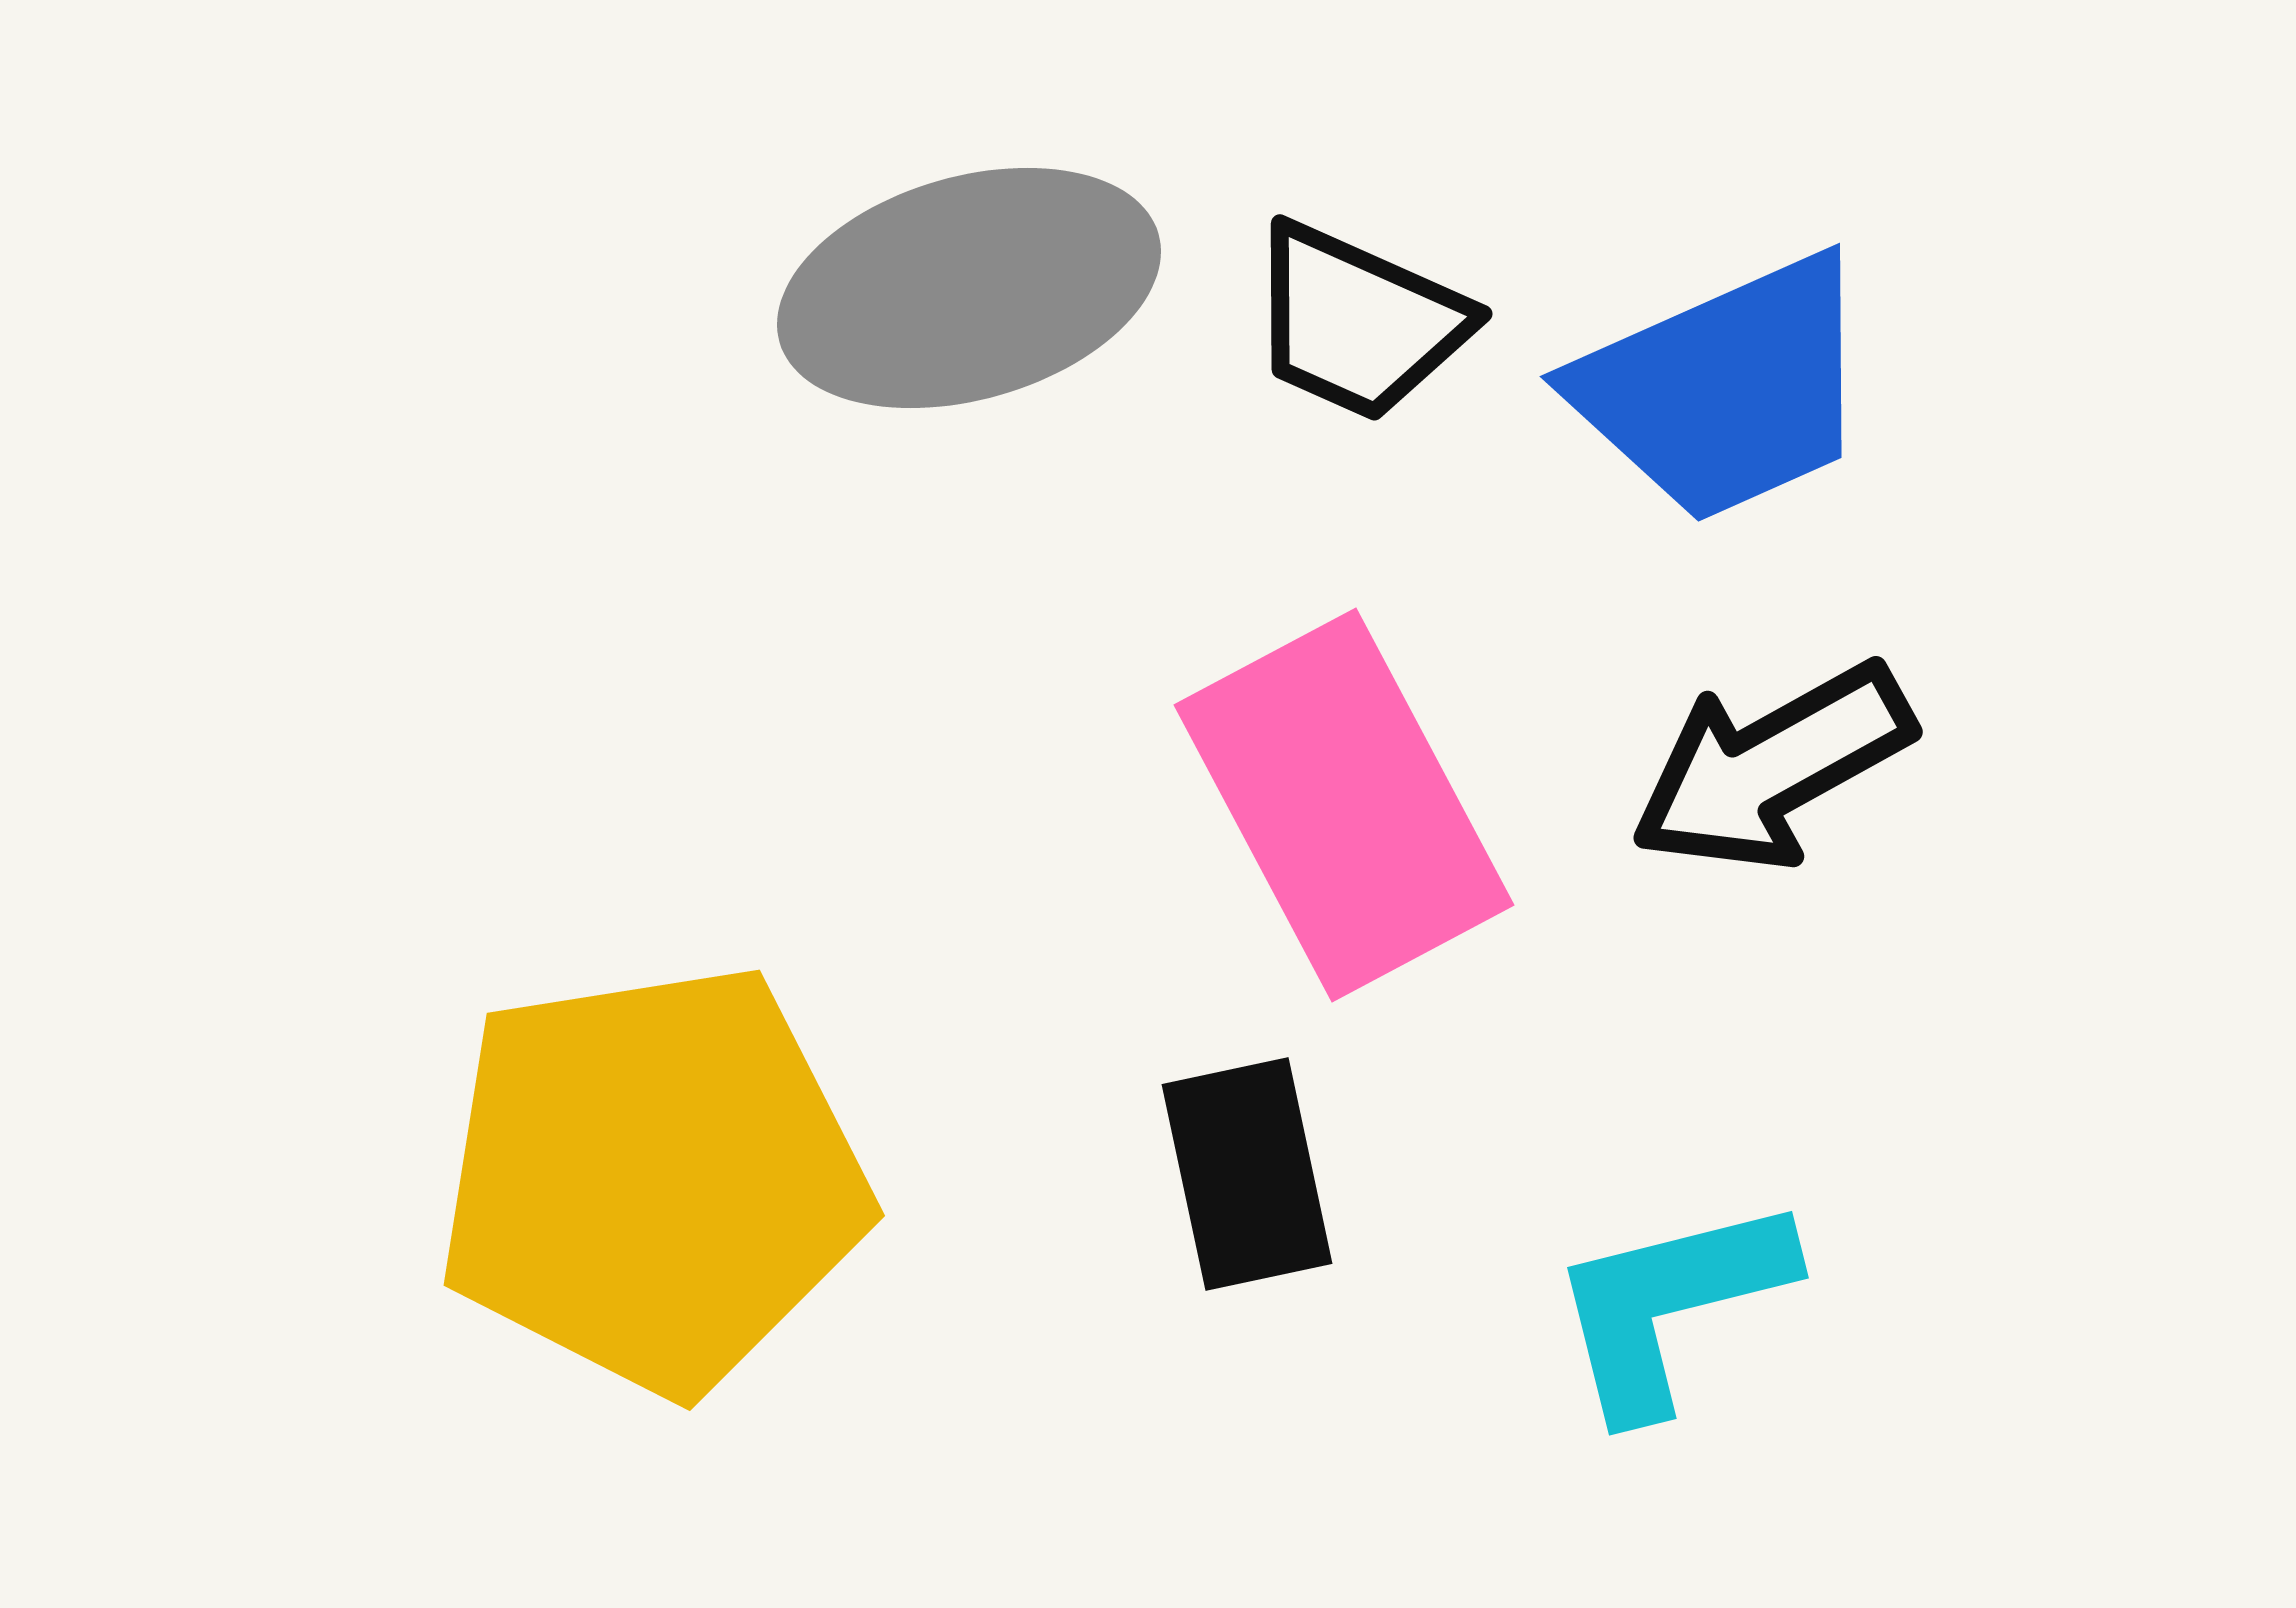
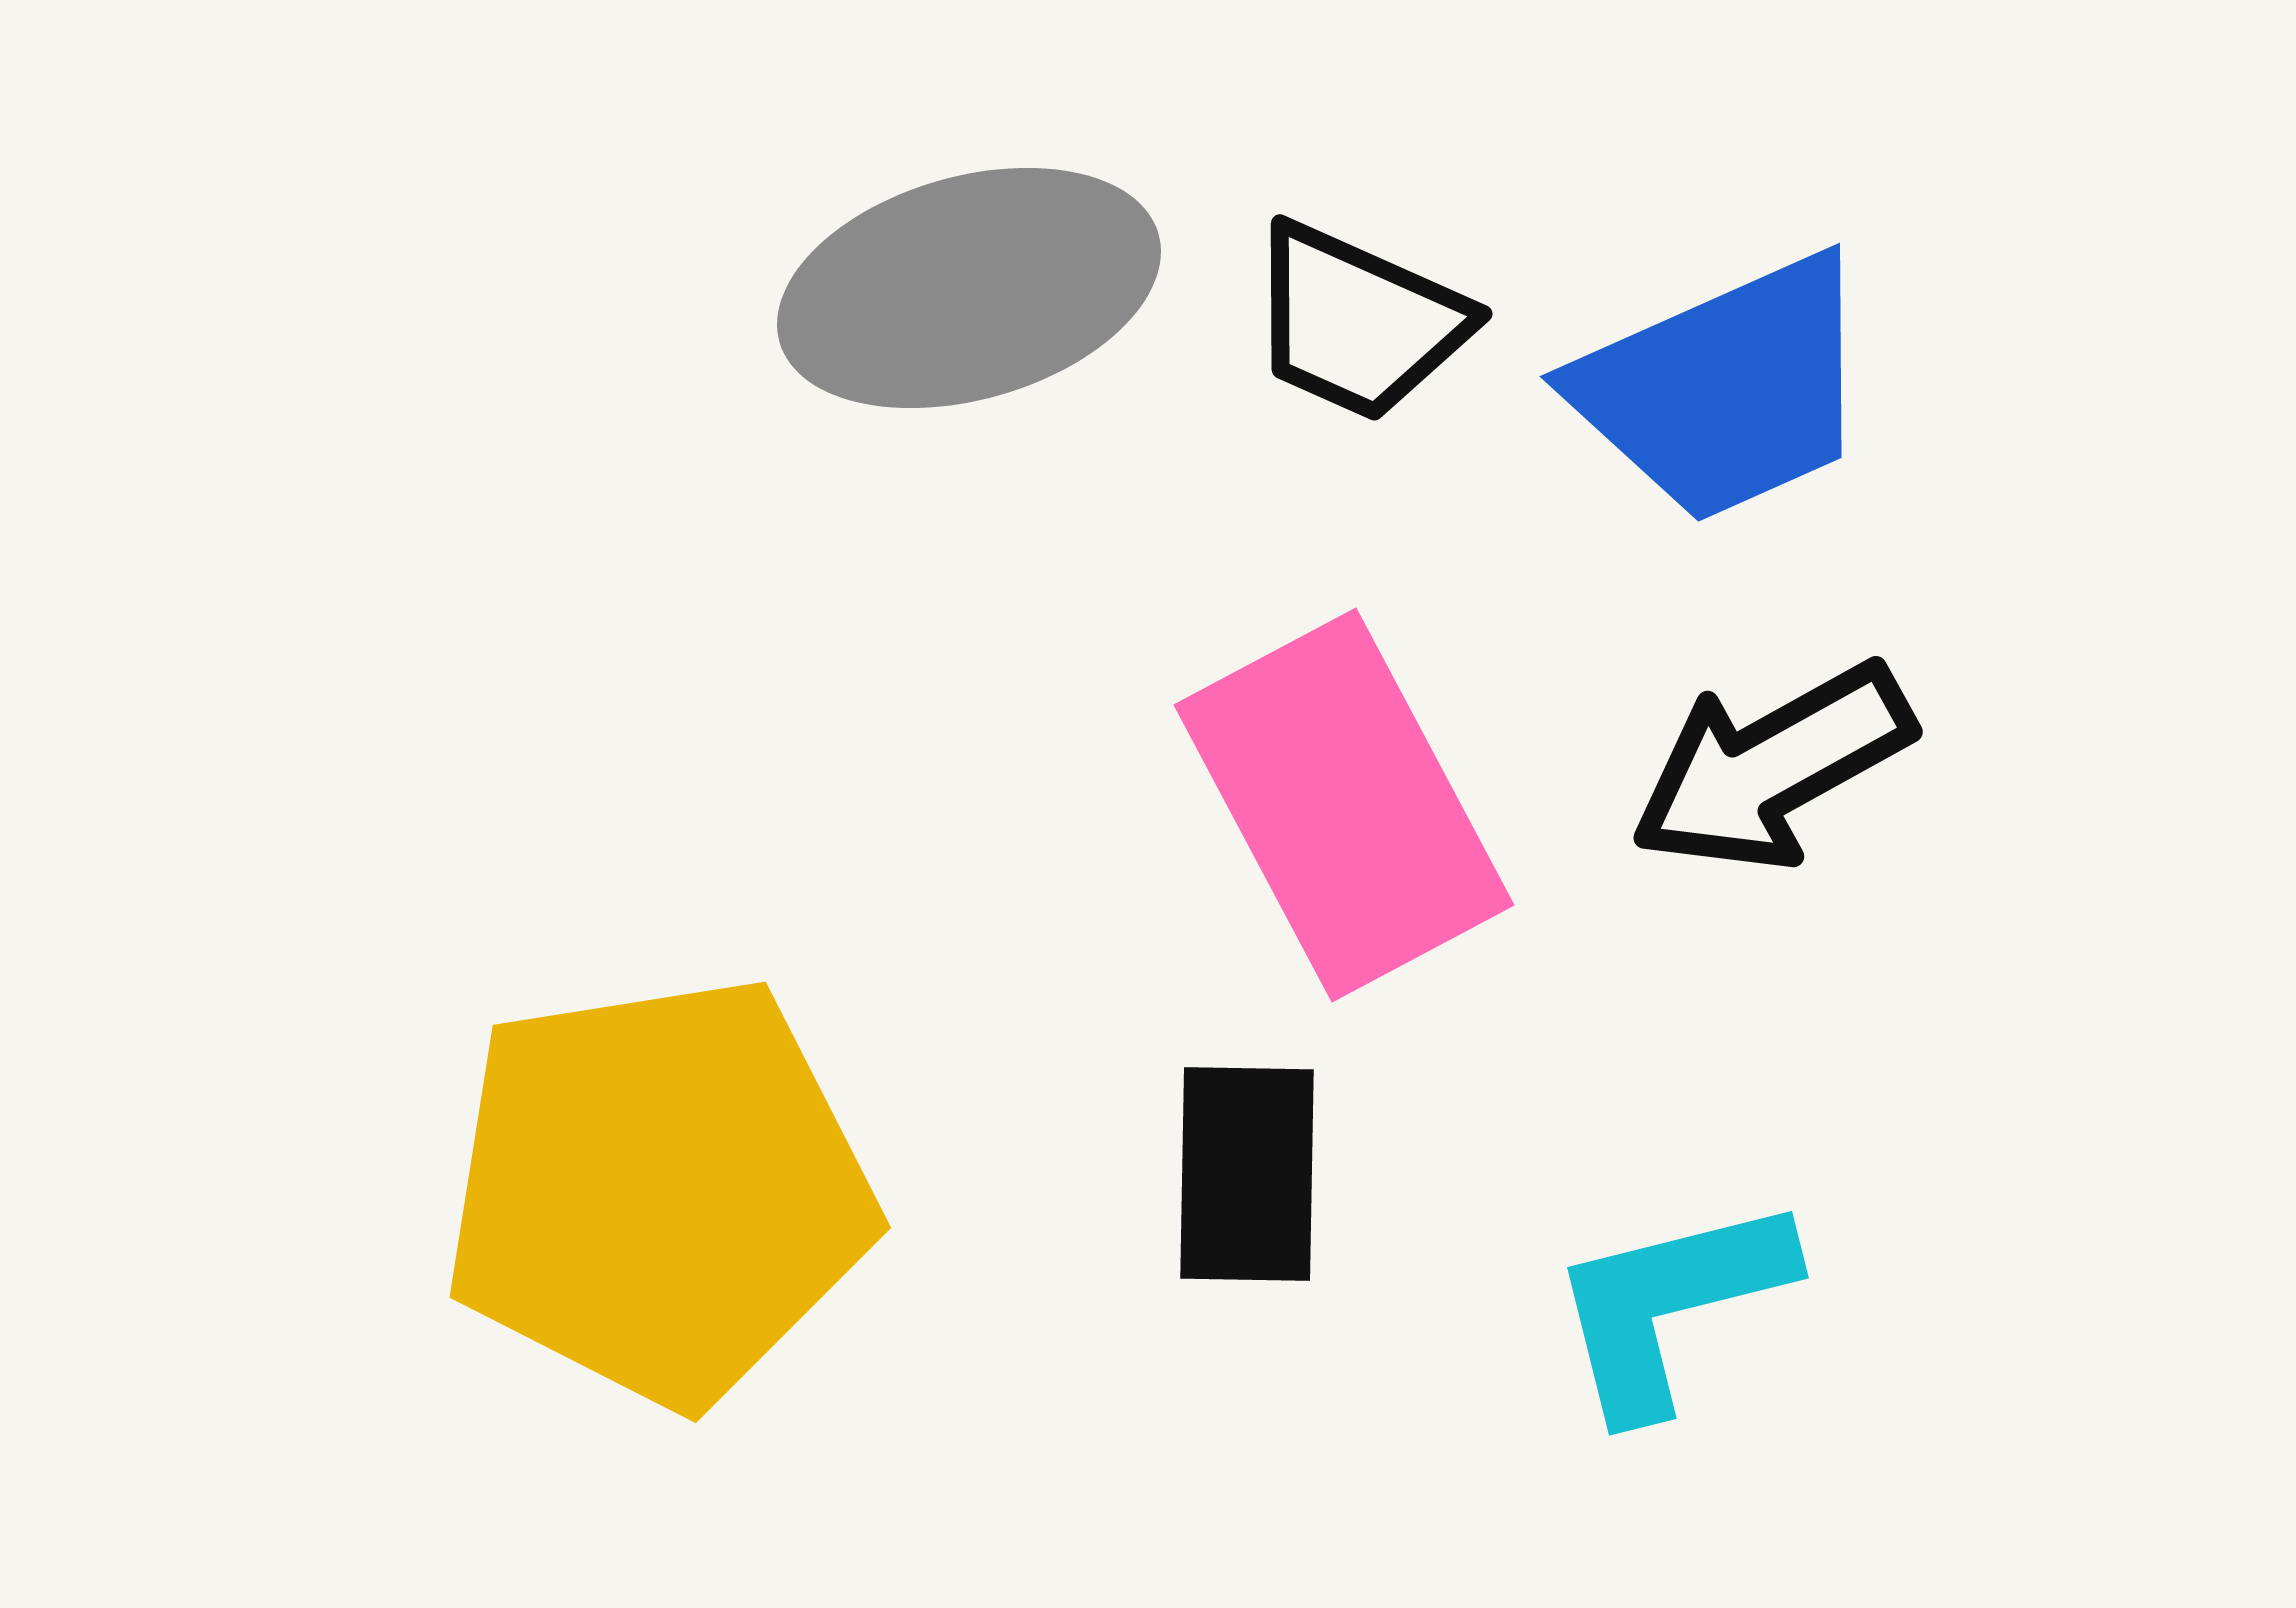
black rectangle: rotated 13 degrees clockwise
yellow pentagon: moved 6 px right, 12 px down
